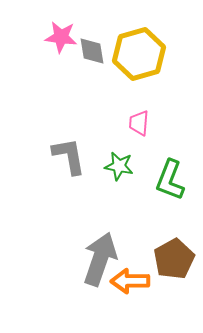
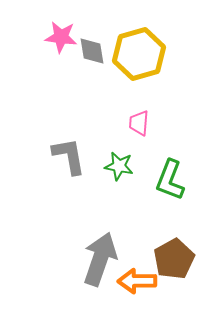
orange arrow: moved 7 px right
